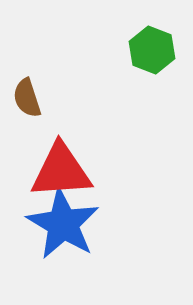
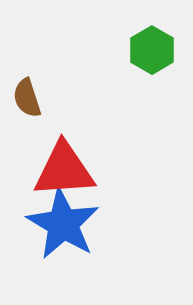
green hexagon: rotated 9 degrees clockwise
red triangle: moved 3 px right, 1 px up
